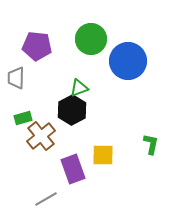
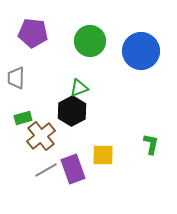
green circle: moved 1 px left, 2 px down
purple pentagon: moved 4 px left, 13 px up
blue circle: moved 13 px right, 10 px up
black hexagon: moved 1 px down
gray line: moved 29 px up
